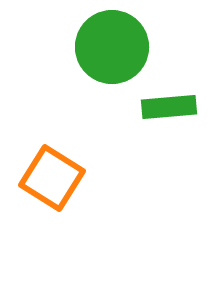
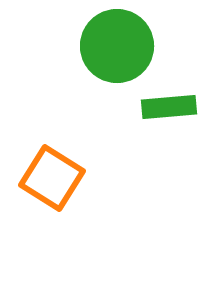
green circle: moved 5 px right, 1 px up
